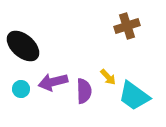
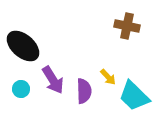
brown cross: rotated 30 degrees clockwise
purple arrow: moved 2 px up; rotated 108 degrees counterclockwise
cyan trapezoid: rotated 8 degrees clockwise
